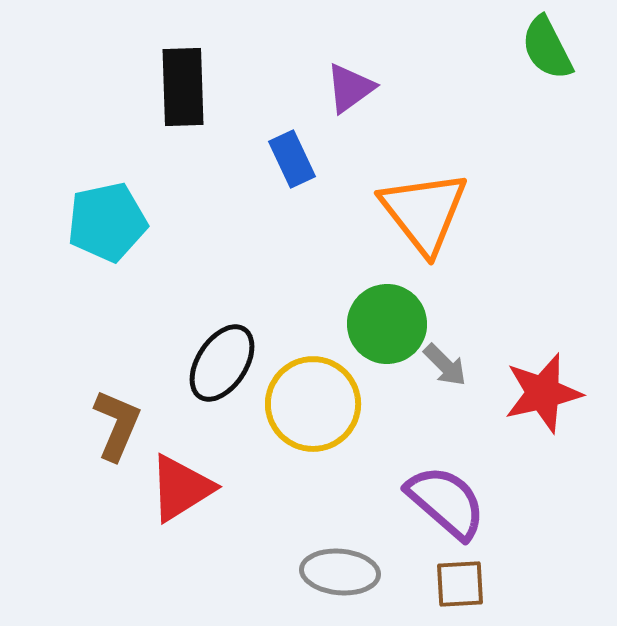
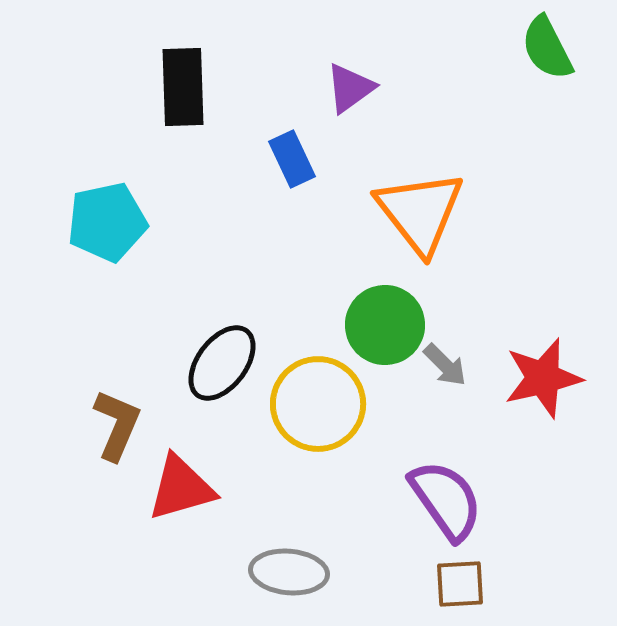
orange triangle: moved 4 px left
green circle: moved 2 px left, 1 px down
black ellipse: rotated 4 degrees clockwise
red star: moved 15 px up
yellow circle: moved 5 px right
red triangle: rotated 16 degrees clockwise
purple semicircle: moved 2 px up; rotated 14 degrees clockwise
gray ellipse: moved 51 px left
